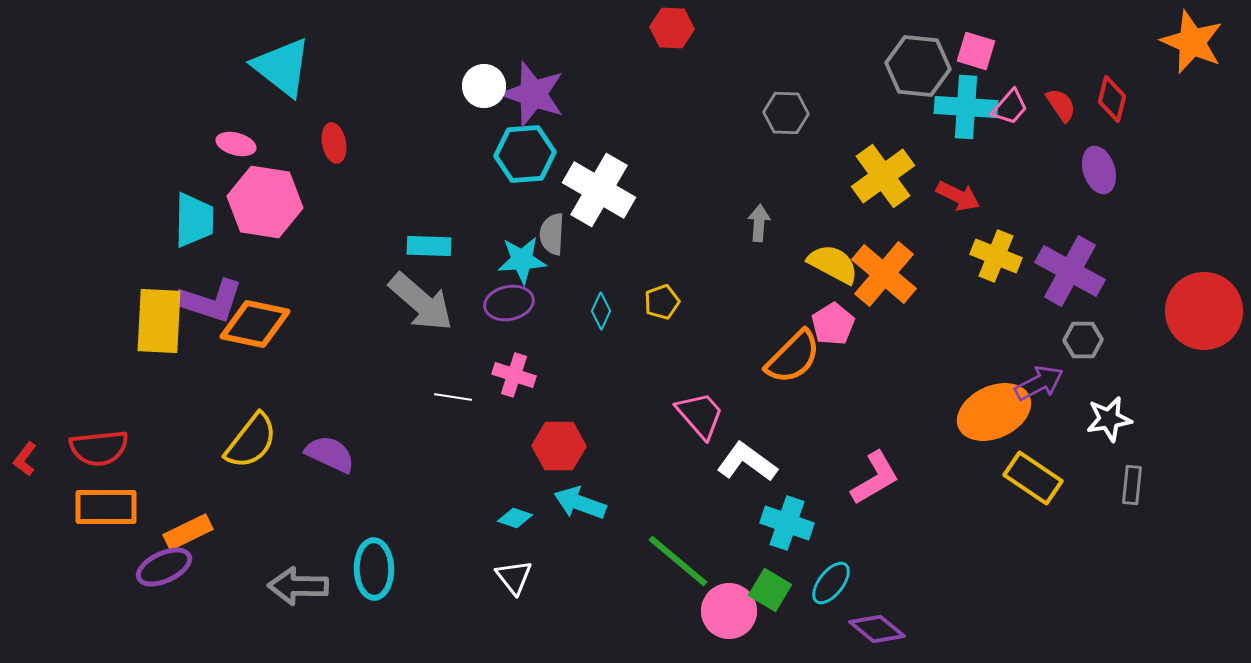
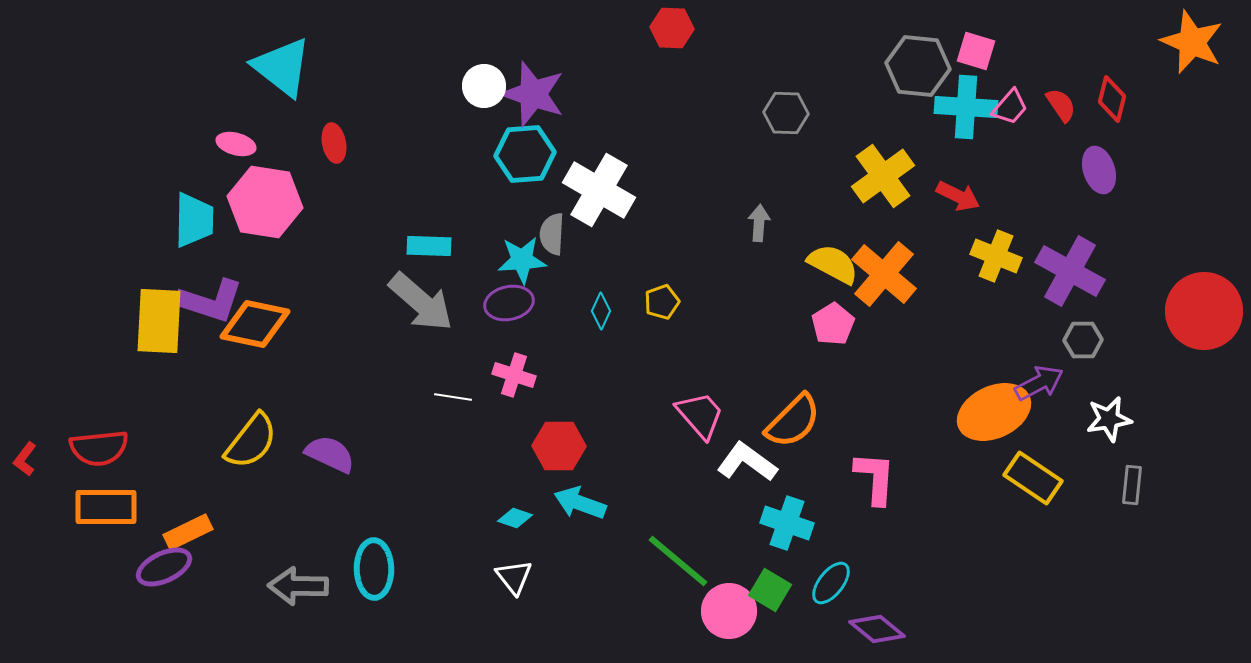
orange semicircle at (793, 357): moved 64 px down
pink L-shape at (875, 478): rotated 56 degrees counterclockwise
